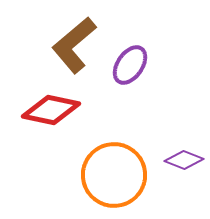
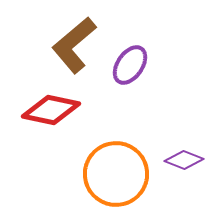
orange circle: moved 2 px right, 1 px up
